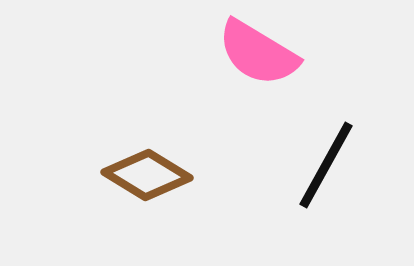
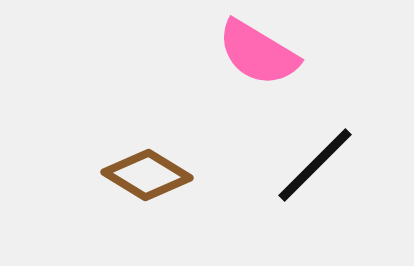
black line: moved 11 px left; rotated 16 degrees clockwise
